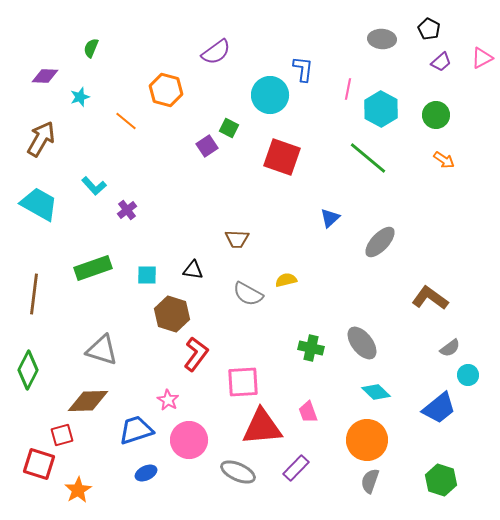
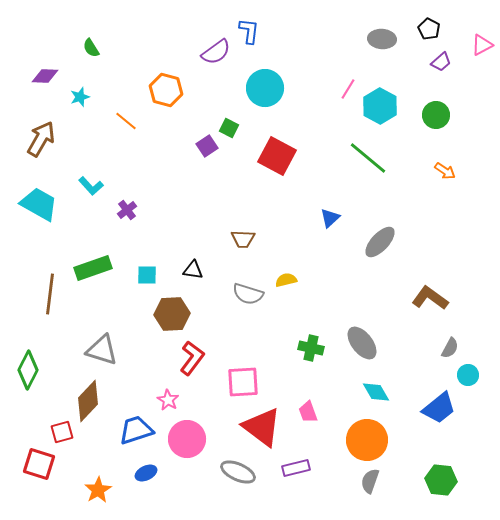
green semicircle at (91, 48): rotated 54 degrees counterclockwise
pink triangle at (482, 58): moved 13 px up
blue L-shape at (303, 69): moved 54 px left, 38 px up
pink line at (348, 89): rotated 20 degrees clockwise
cyan circle at (270, 95): moved 5 px left, 7 px up
cyan hexagon at (381, 109): moved 1 px left, 3 px up
red square at (282, 157): moved 5 px left, 1 px up; rotated 9 degrees clockwise
orange arrow at (444, 160): moved 1 px right, 11 px down
cyan L-shape at (94, 186): moved 3 px left
brown trapezoid at (237, 239): moved 6 px right
brown line at (34, 294): moved 16 px right
gray semicircle at (248, 294): rotated 12 degrees counterclockwise
brown hexagon at (172, 314): rotated 20 degrees counterclockwise
gray semicircle at (450, 348): rotated 25 degrees counterclockwise
red L-shape at (196, 354): moved 4 px left, 4 px down
cyan diamond at (376, 392): rotated 16 degrees clockwise
brown diamond at (88, 401): rotated 45 degrees counterclockwise
red triangle at (262, 427): rotated 42 degrees clockwise
red square at (62, 435): moved 3 px up
pink circle at (189, 440): moved 2 px left, 1 px up
purple rectangle at (296, 468): rotated 32 degrees clockwise
green hexagon at (441, 480): rotated 12 degrees counterclockwise
orange star at (78, 490): moved 20 px right
